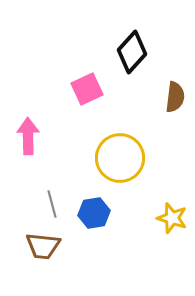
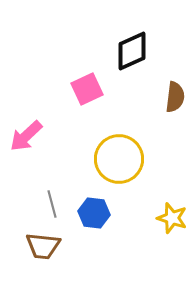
black diamond: moved 1 px up; rotated 24 degrees clockwise
pink arrow: moved 2 px left; rotated 132 degrees counterclockwise
yellow circle: moved 1 px left, 1 px down
blue hexagon: rotated 16 degrees clockwise
